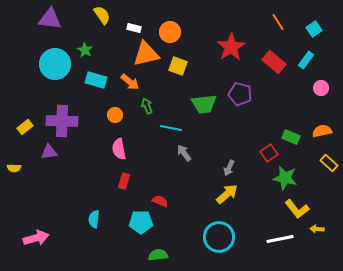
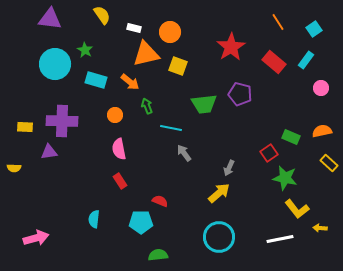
yellow rectangle at (25, 127): rotated 42 degrees clockwise
red rectangle at (124, 181): moved 4 px left; rotated 49 degrees counterclockwise
yellow arrow at (227, 194): moved 8 px left, 1 px up
yellow arrow at (317, 229): moved 3 px right, 1 px up
